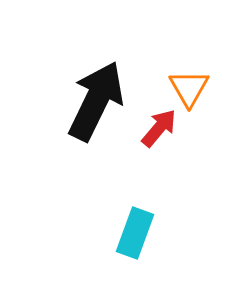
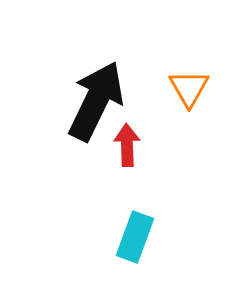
red arrow: moved 32 px left, 17 px down; rotated 42 degrees counterclockwise
cyan rectangle: moved 4 px down
